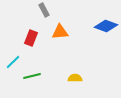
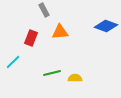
green line: moved 20 px right, 3 px up
